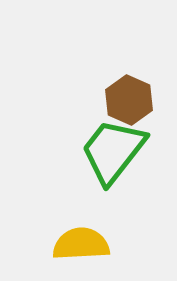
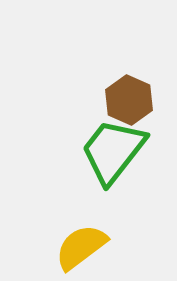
yellow semicircle: moved 3 px down; rotated 34 degrees counterclockwise
